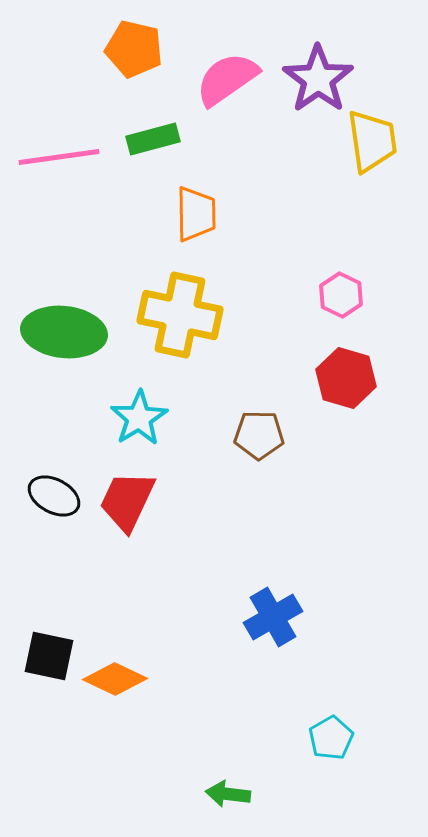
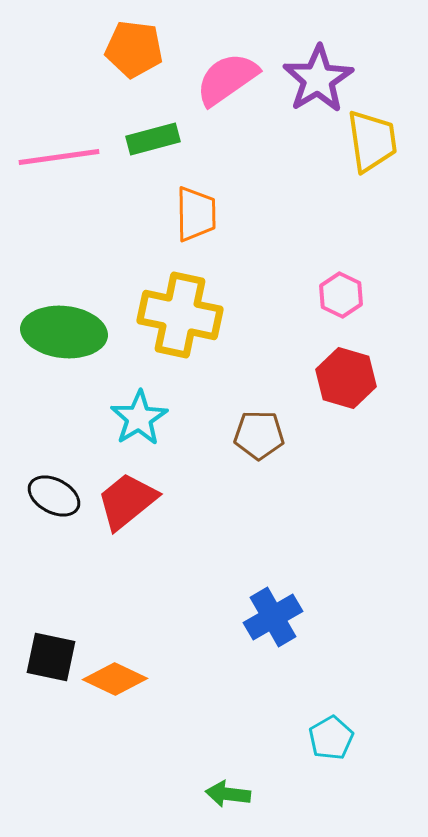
orange pentagon: rotated 6 degrees counterclockwise
purple star: rotated 4 degrees clockwise
red trapezoid: rotated 26 degrees clockwise
black square: moved 2 px right, 1 px down
